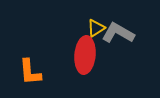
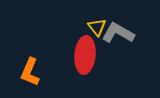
yellow triangle: moved 1 px right, 1 px up; rotated 36 degrees counterclockwise
orange L-shape: rotated 28 degrees clockwise
